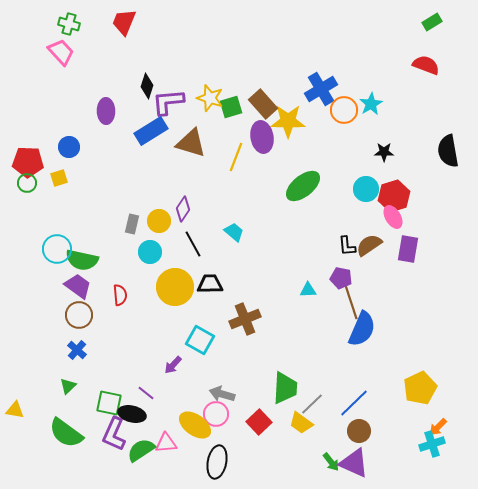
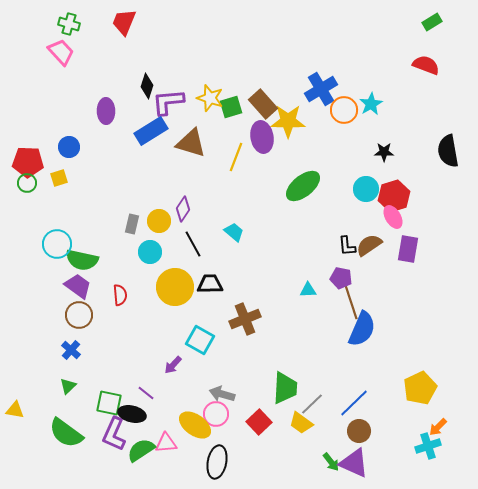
cyan circle at (57, 249): moved 5 px up
blue cross at (77, 350): moved 6 px left
cyan cross at (432, 444): moved 4 px left, 2 px down
